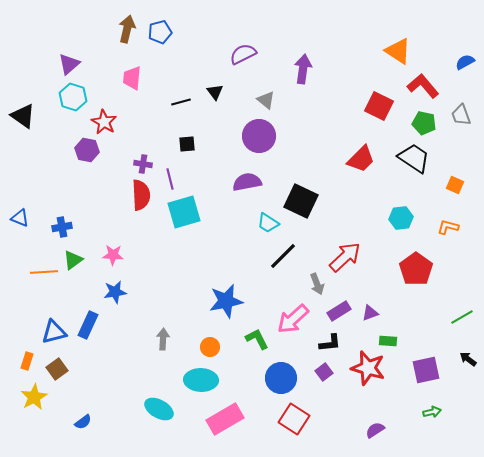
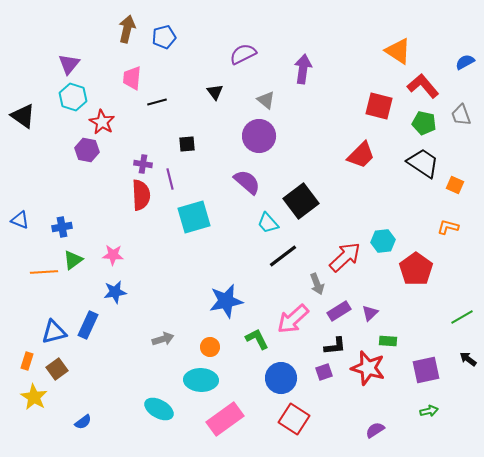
blue pentagon at (160, 32): moved 4 px right, 5 px down
purple triangle at (69, 64): rotated 10 degrees counterclockwise
black line at (181, 102): moved 24 px left
red square at (379, 106): rotated 12 degrees counterclockwise
red star at (104, 122): moved 2 px left
black trapezoid at (414, 158): moved 9 px right, 5 px down
red trapezoid at (361, 159): moved 4 px up
purple semicircle at (247, 182): rotated 52 degrees clockwise
black square at (301, 201): rotated 28 degrees clockwise
cyan square at (184, 212): moved 10 px right, 5 px down
blue triangle at (20, 218): moved 2 px down
cyan hexagon at (401, 218): moved 18 px left, 23 px down
cyan trapezoid at (268, 223): rotated 15 degrees clockwise
black line at (283, 256): rotated 8 degrees clockwise
purple triangle at (370, 313): rotated 24 degrees counterclockwise
gray arrow at (163, 339): rotated 70 degrees clockwise
black L-shape at (330, 343): moved 5 px right, 3 px down
purple square at (324, 372): rotated 18 degrees clockwise
yellow star at (34, 397): rotated 12 degrees counterclockwise
green arrow at (432, 412): moved 3 px left, 1 px up
pink rectangle at (225, 419): rotated 6 degrees counterclockwise
